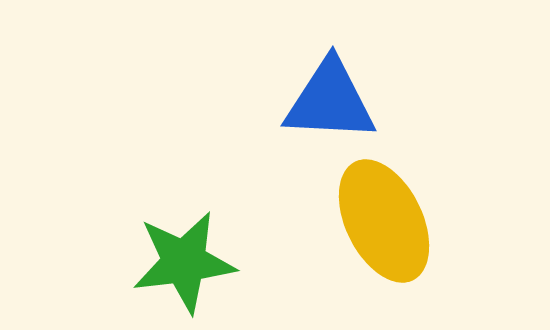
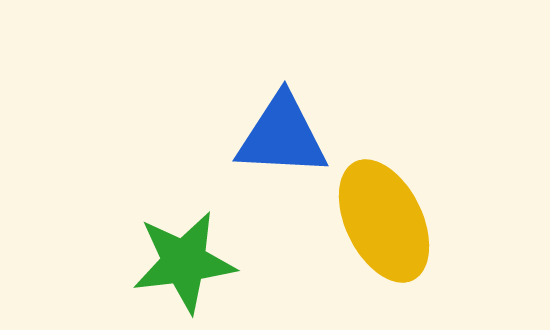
blue triangle: moved 48 px left, 35 px down
